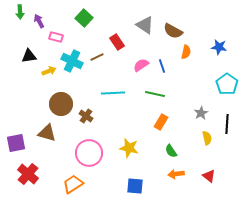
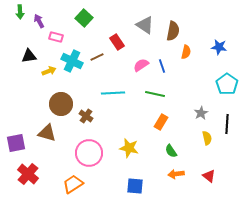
brown semicircle: rotated 108 degrees counterclockwise
